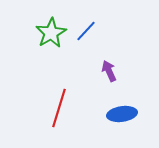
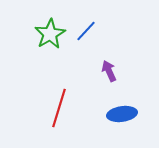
green star: moved 1 px left, 1 px down
